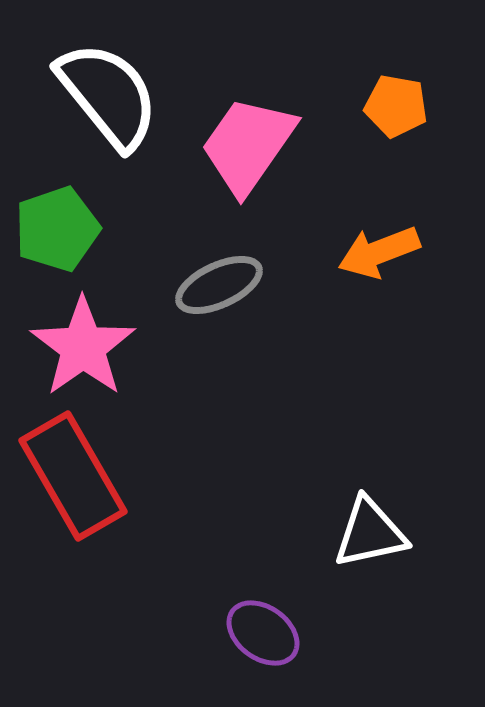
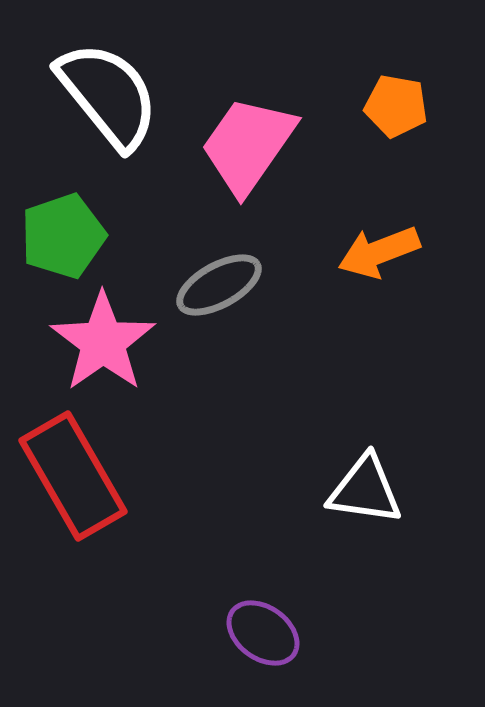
green pentagon: moved 6 px right, 7 px down
gray ellipse: rotated 4 degrees counterclockwise
pink star: moved 20 px right, 5 px up
white triangle: moved 5 px left, 43 px up; rotated 20 degrees clockwise
